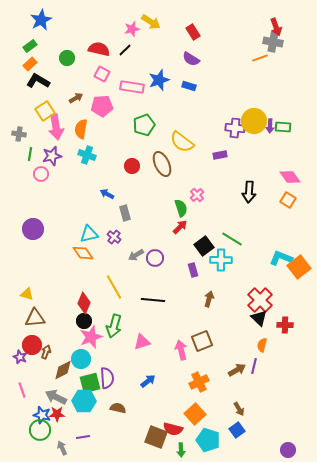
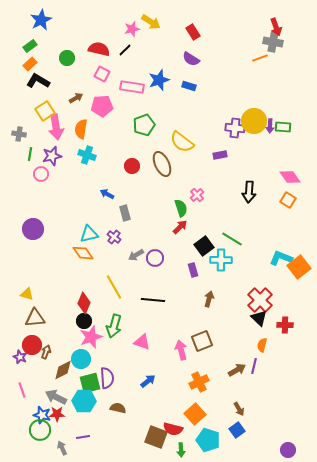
pink triangle at (142, 342): rotated 36 degrees clockwise
